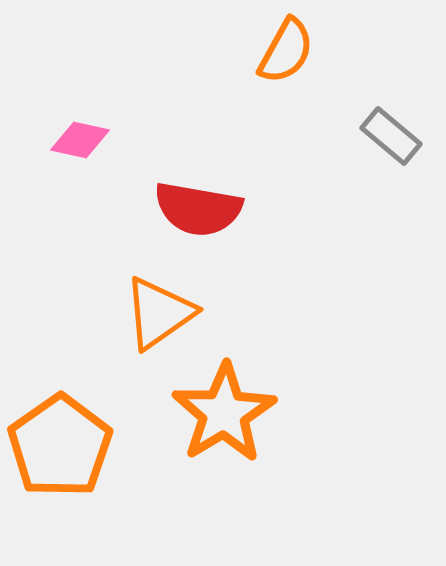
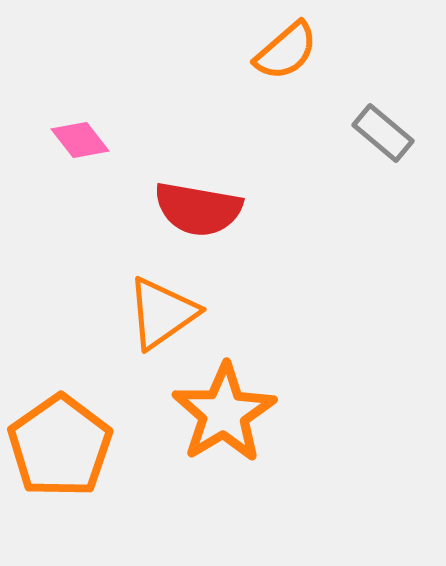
orange semicircle: rotated 20 degrees clockwise
gray rectangle: moved 8 px left, 3 px up
pink diamond: rotated 40 degrees clockwise
orange triangle: moved 3 px right
